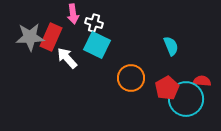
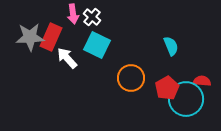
white cross: moved 2 px left, 6 px up; rotated 24 degrees clockwise
